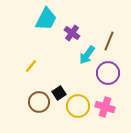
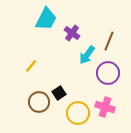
yellow circle: moved 7 px down
